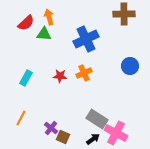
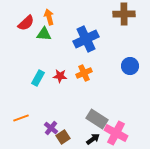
cyan rectangle: moved 12 px right
orange line: rotated 42 degrees clockwise
brown square: rotated 32 degrees clockwise
